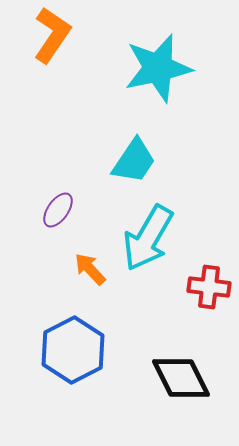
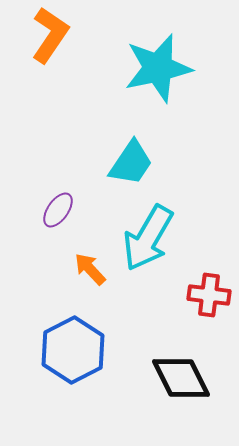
orange L-shape: moved 2 px left
cyan trapezoid: moved 3 px left, 2 px down
red cross: moved 8 px down
